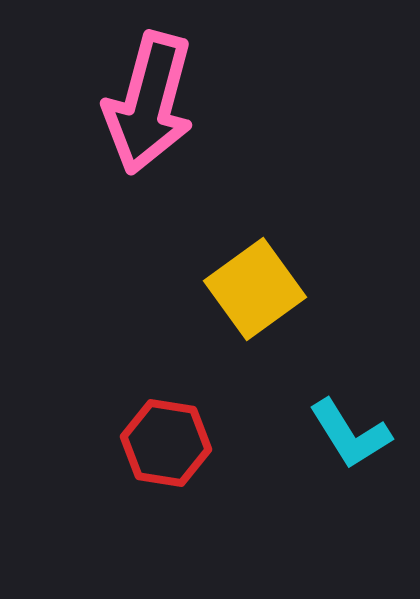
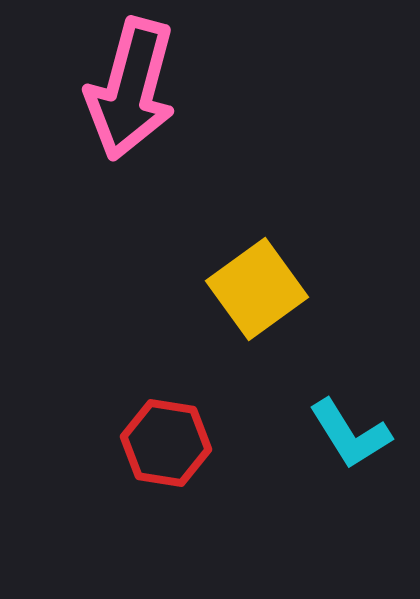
pink arrow: moved 18 px left, 14 px up
yellow square: moved 2 px right
